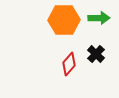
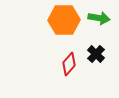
green arrow: rotated 10 degrees clockwise
